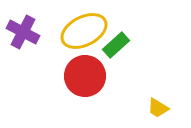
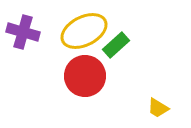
purple cross: rotated 12 degrees counterclockwise
